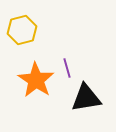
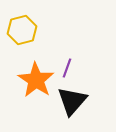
purple line: rotated 36 degrees clockwise
black triangle: moved 14 px left, 3 px down; rotated 40 degrees counterclockwise
